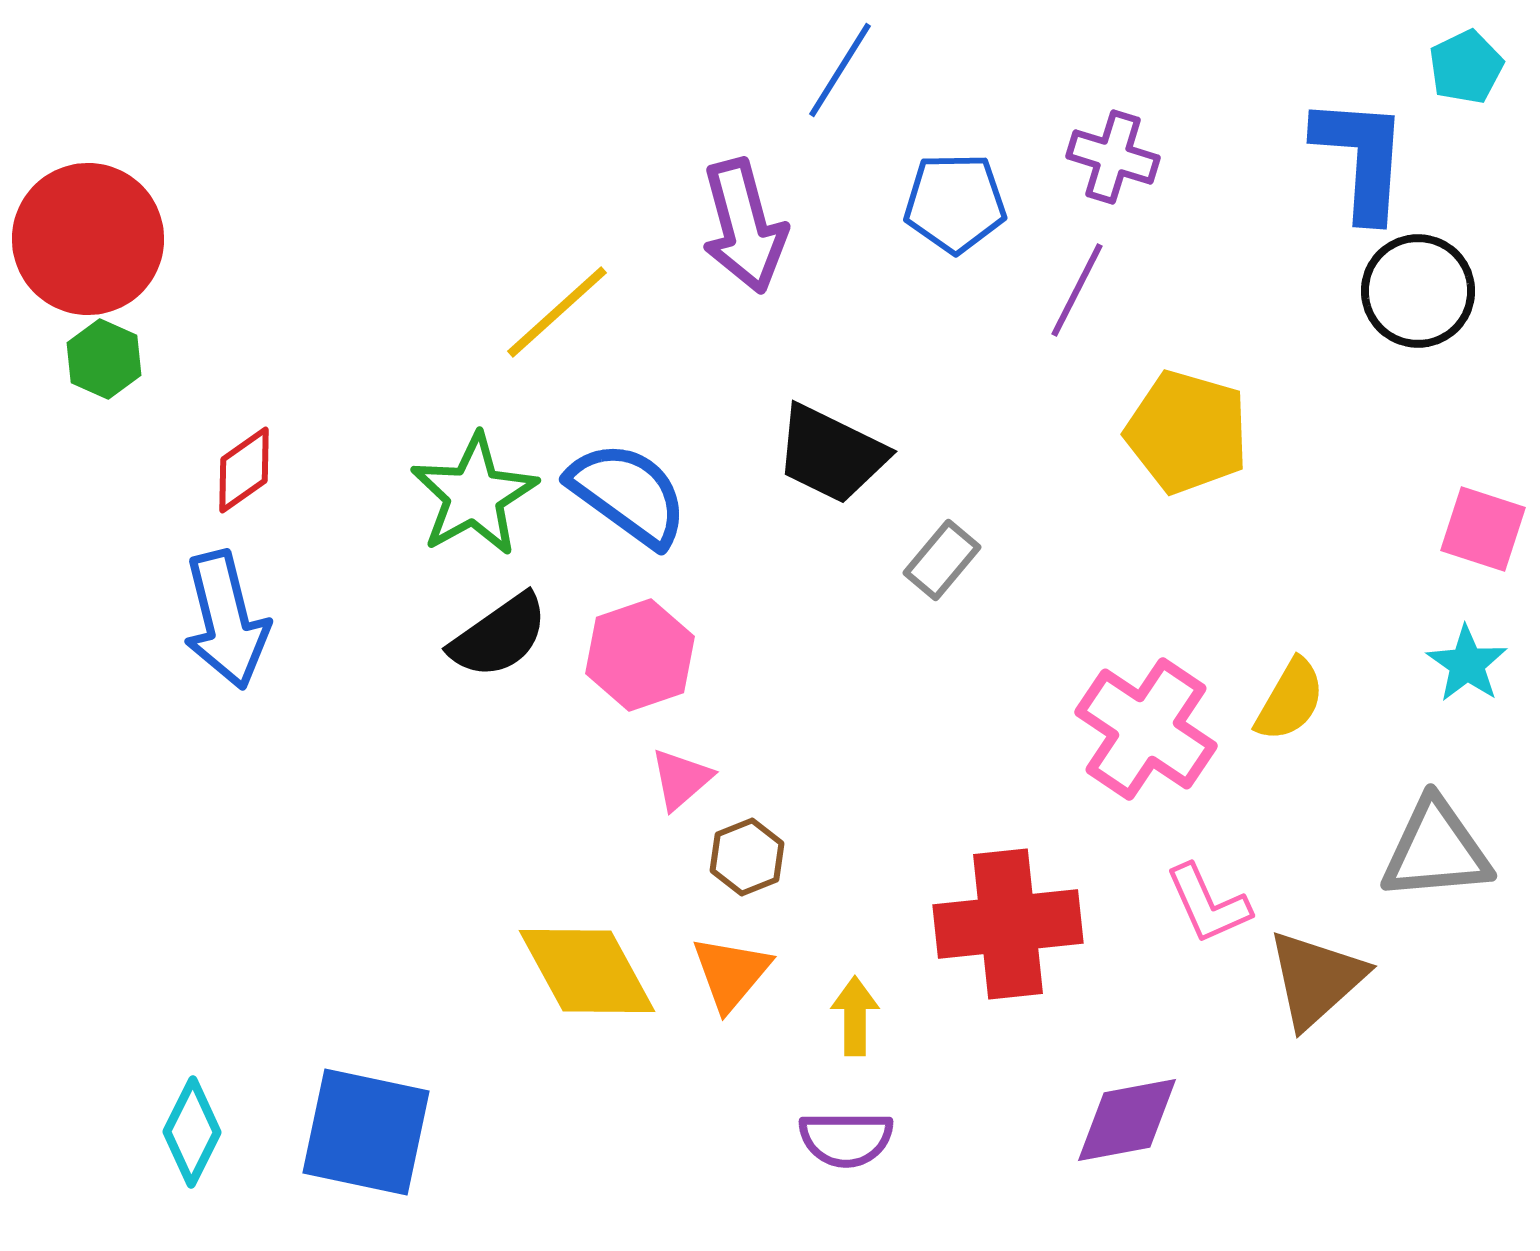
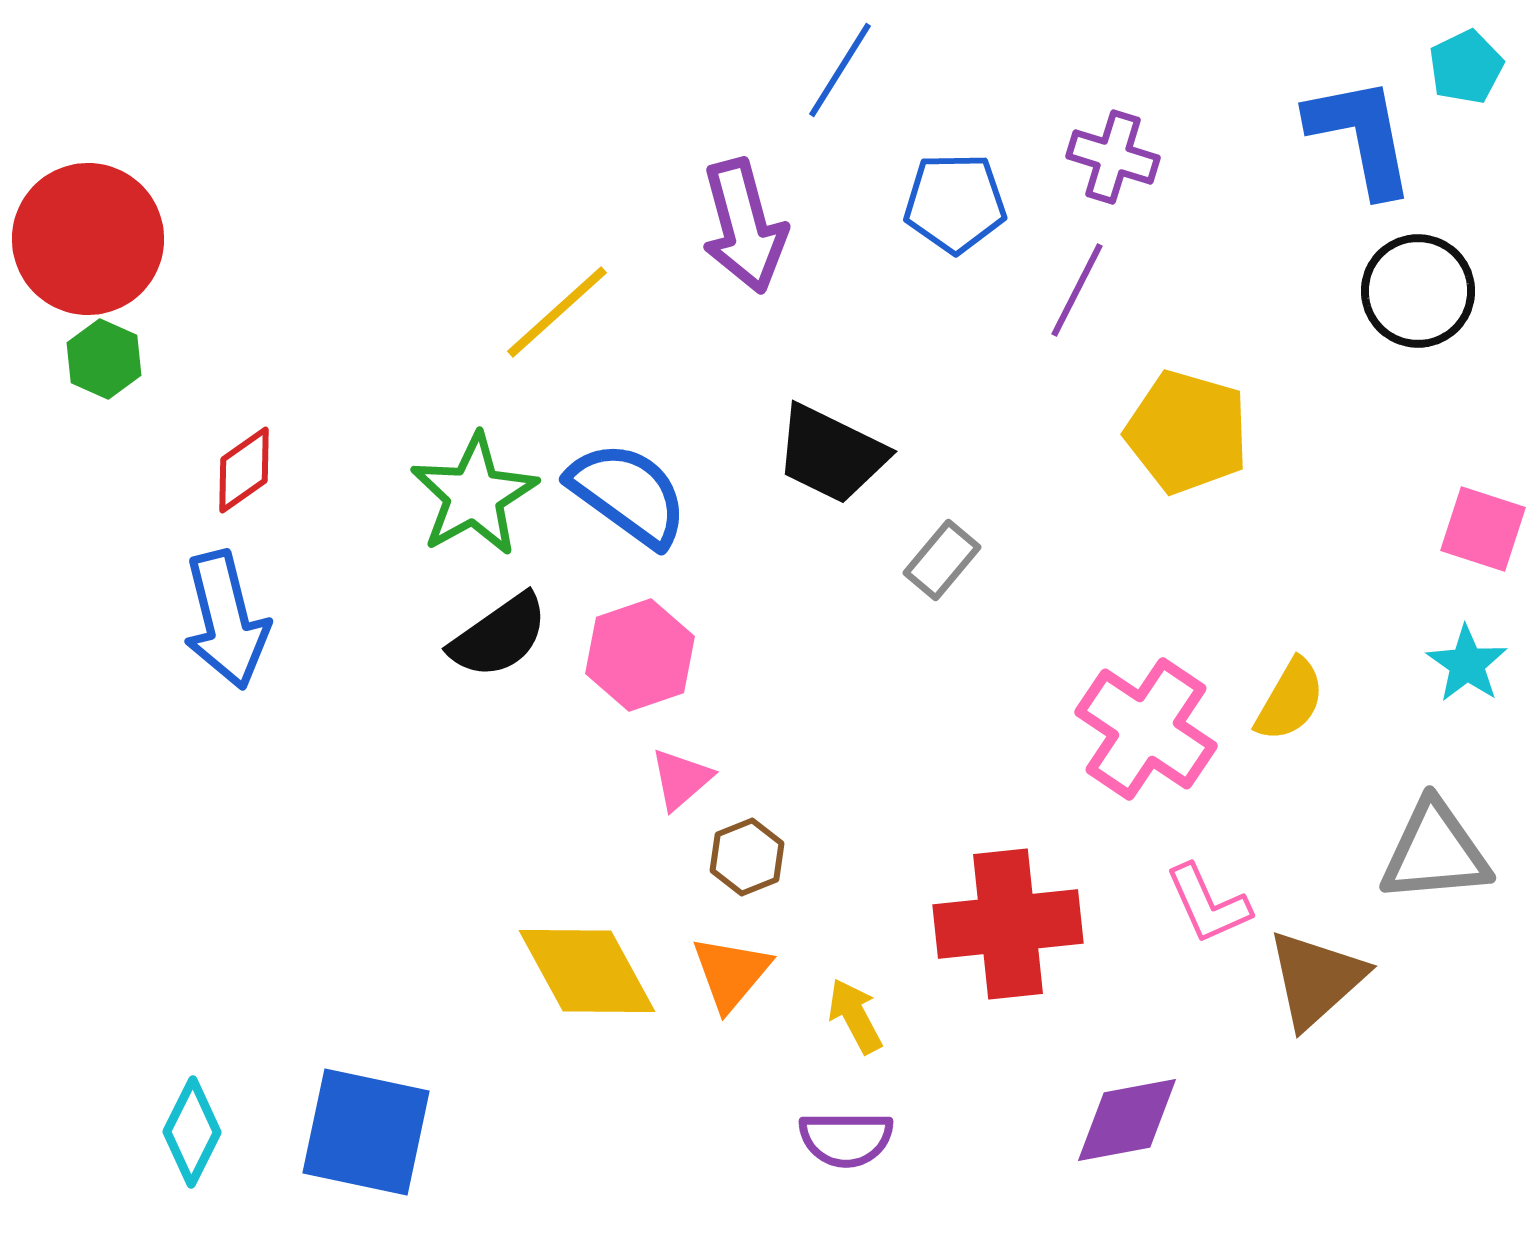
blue L-shape: moved 22 px up; rotated 15 degrees counterclockwise
gray triangle: moved 1 px left, 2 px down
yellow arrow: rotated 28 degrees counterclockwise
